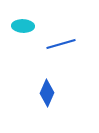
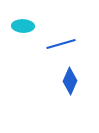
blue diamond: moved 23 px right, 12 px up
